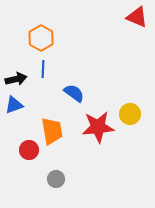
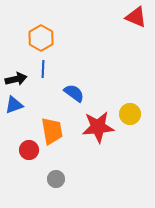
red triangle: moved 1 px left
